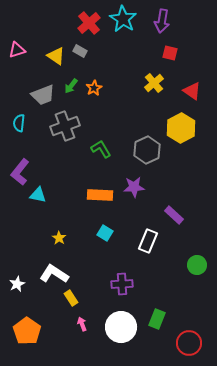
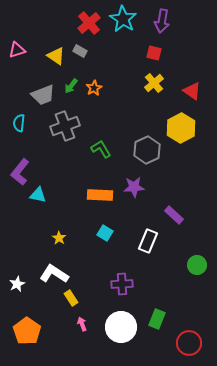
red square: moved 16 px left
